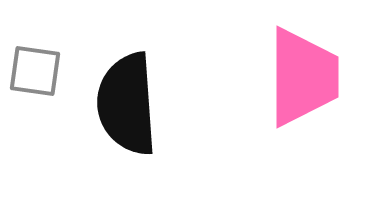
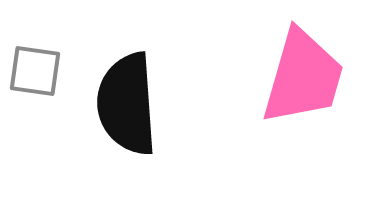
pink trapezoid: rotated 16 degrees clockwise
